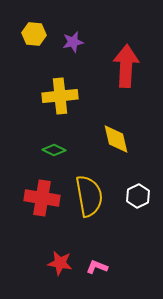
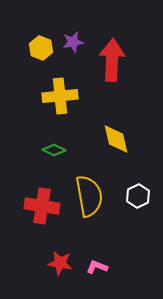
yellow hexagon: moved 7 px right, 14 px down; rotated 15 degrees clockwise
red arrow: moved 14 px left, 6 px up
red cross: moved 8 px down
